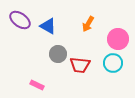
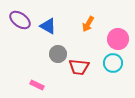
red trapezoid: moved 1 px left, 2 px down
